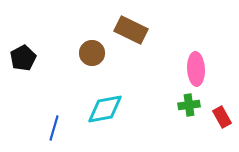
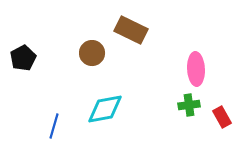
blue line: moved 2 px up
